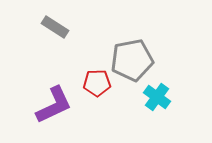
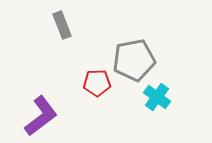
gray rectangle: moved 7 px right, 2 px up; rotated 36 degrees clockwise
gray pentagon: moved 2 px right
purple L-shape: moved 13 px left, 11 px down; rotated 12 degrees counterclockwise
